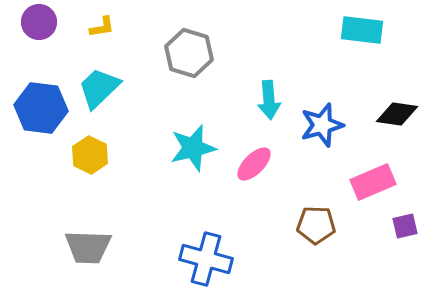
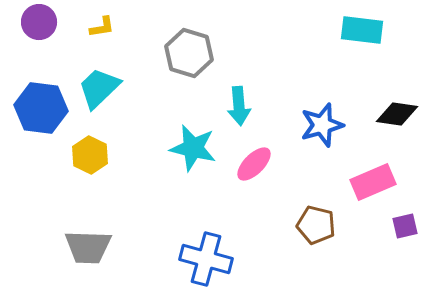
cyan arrow: moved 30 px left, 6 px down
cyan star: rotated 27 degrees clockwise
brown pentagon: rotated 12 degrees clockwise
